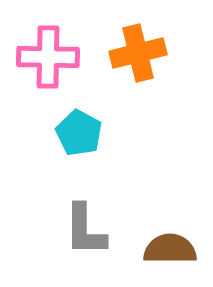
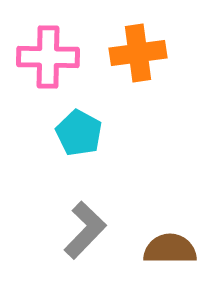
orange cross: rotated 6 degrees clockwise
gray L-shape: rotated 136 degrees counterclockwise
